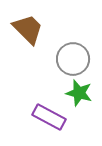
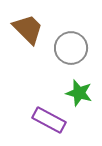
gray circle: moved 2 px left, 11 px up
purple rectangle: moved 3 px down
